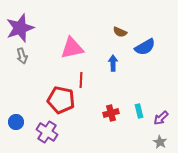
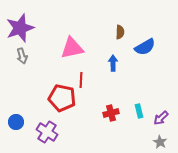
brown semicircle: rotated 112 degrees counterclockwise
red pentagon: moved 1 px right, 2 px up
